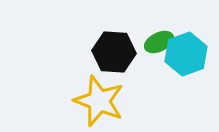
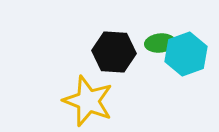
green ellipse: moved 1 px right, 1 px down; rotated 20 degrees clockwise
yellow star: moved 11 px left
